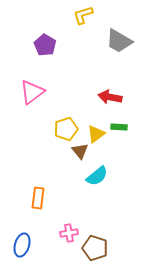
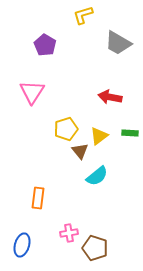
gray trapezoid: moved 1 px left, 2 px down
pink triangle: rotated 20 degrees counterclockwise
green rectangle: moved 11 px right, 6 px down
yellow triangle: moved 3 px right, 2 px down
